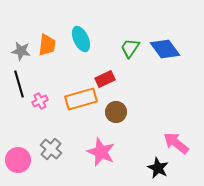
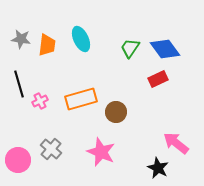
gray star: moved 12 px up
red rectangle: moved 53 px right
